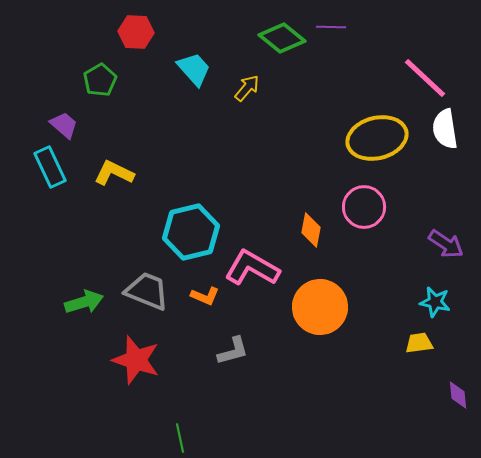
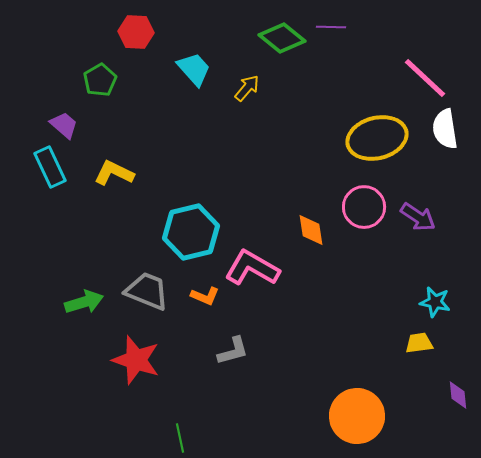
orange diamond: rotated 20 degrees counterclockwise
purple arrow: moved 28 px left, 27 px up
orange circle: moved 37 px right, 109 px down
